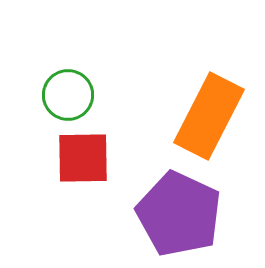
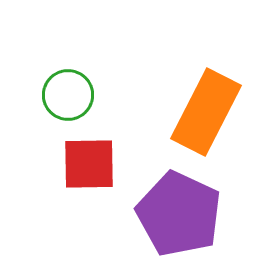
orange rectangle: moved 3 px left, 4 px up
red square: moved 6 px right, 6 px down
